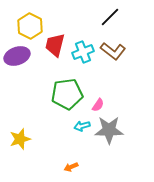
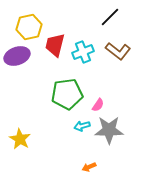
yellow hexagon: moved 1 px left, 1 px down; rotated 20 degrees clockwise
brown L-shape: moved 5 px right
yellow star: rotated 25 degrees counterclockwise
orange arrow: moved 18 px right
